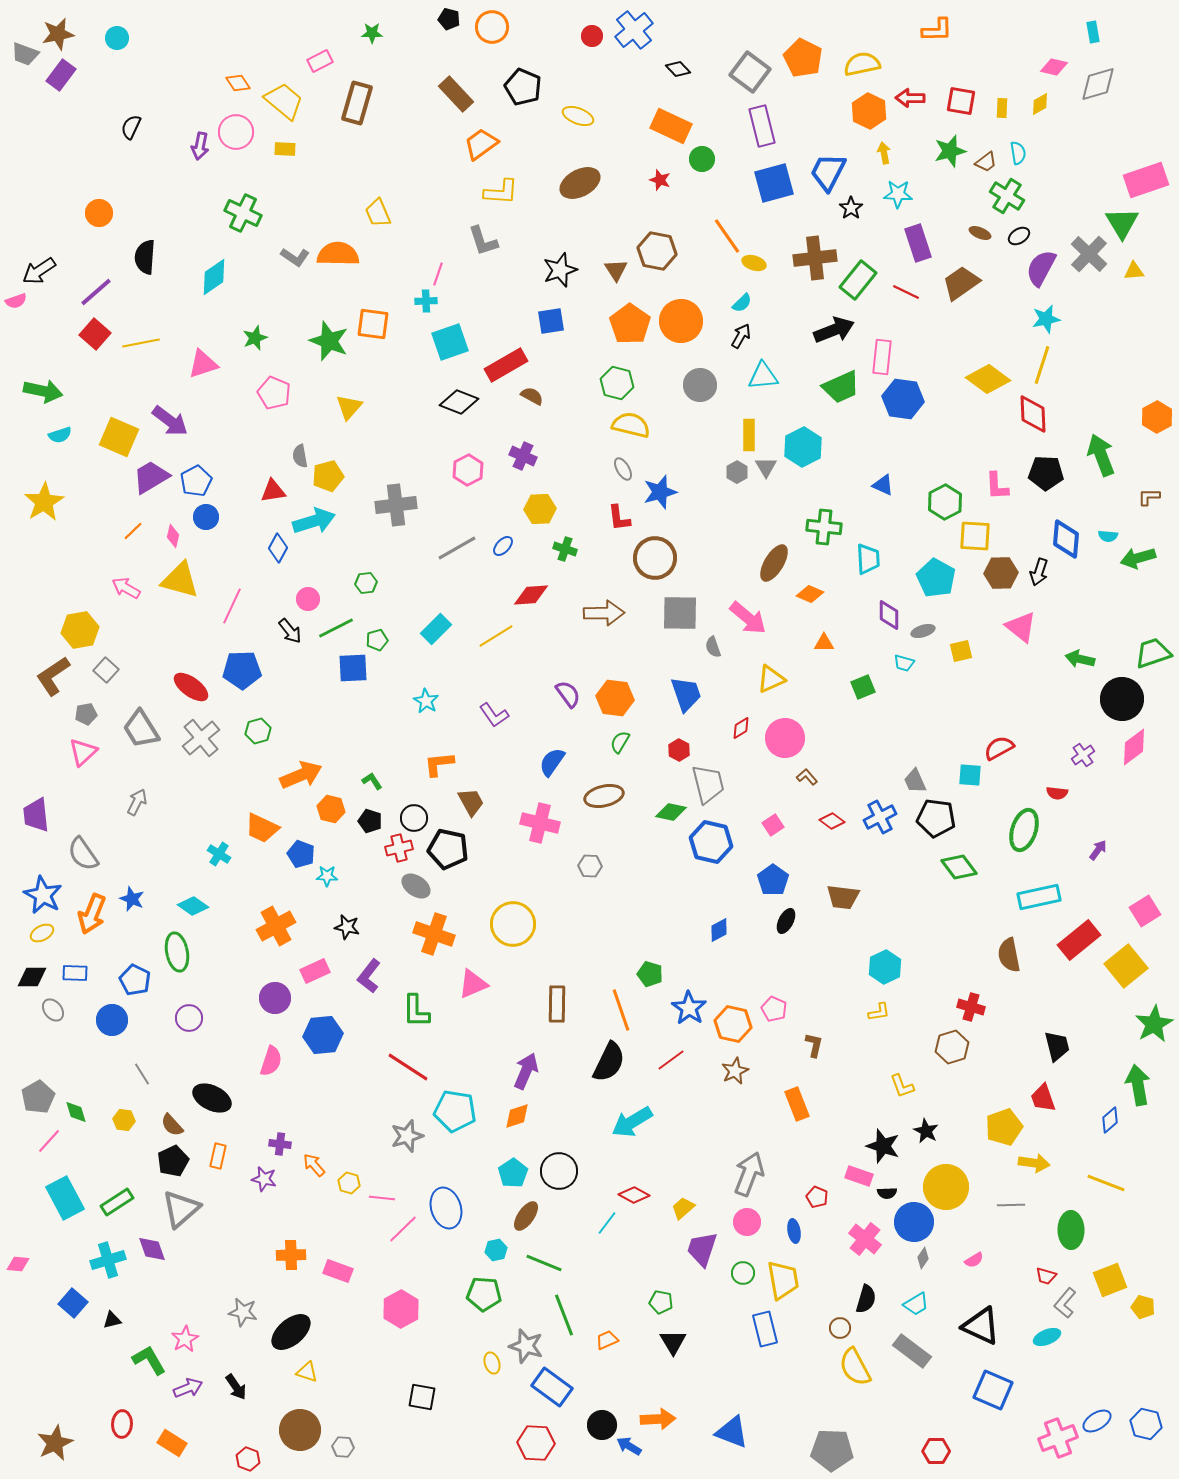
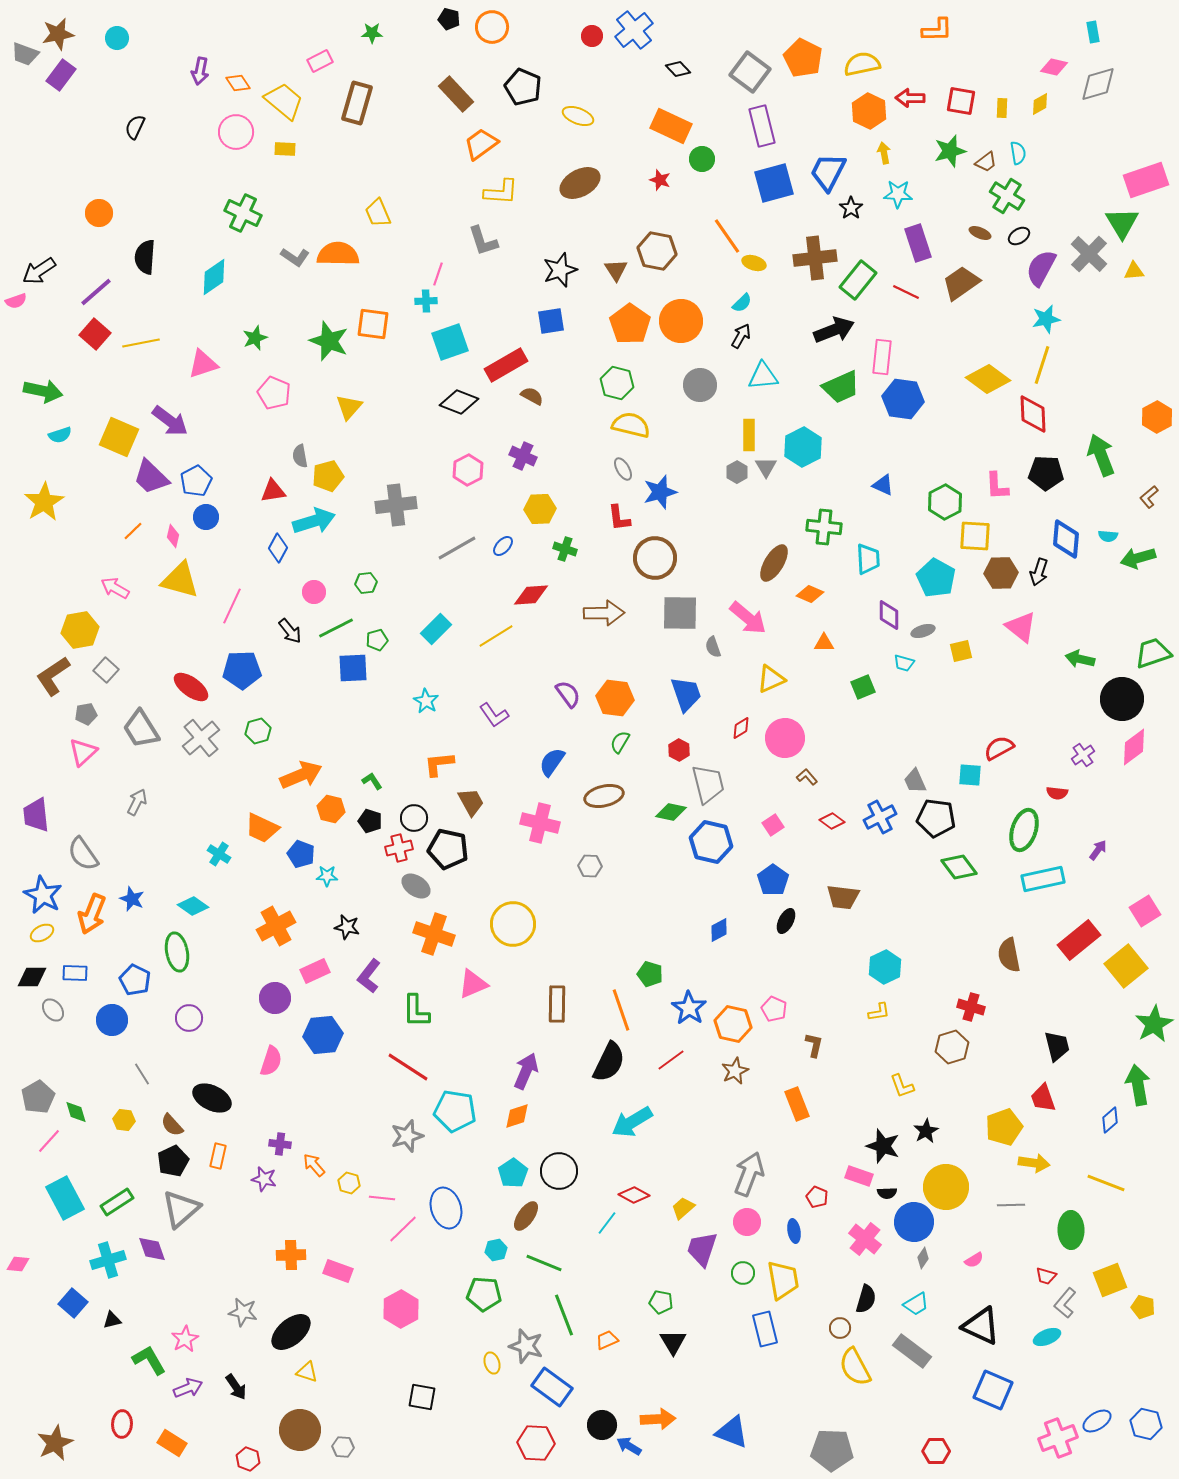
black semicircle at (131, 127): moved 4 px right
purple arrow at (200, 146): moved 75 px up
purple trapezoid at (151, 477): rotated 105 degrees counterclockwise
brown L-shape at (1149, 497): rotated 40 degrees counterclockwise
pink arrow at (126, 588): moved 11 px left
pink circle at (308, 599): moved 6 px right, 7 px up
cyan rectangle at (1039, 897): moved 4 px right, 18 px up
black star at (926, 1131): rotated 15 degrees clockwise
